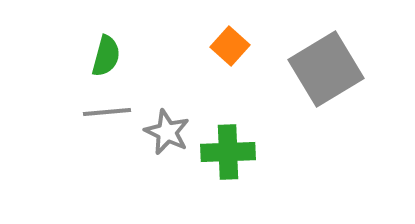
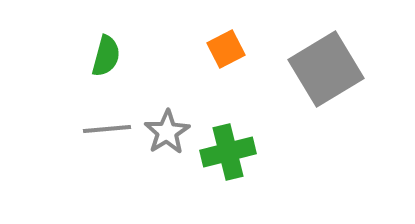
orange square: moved 4 px left, 3 px down; rotated 21 degrees clockwise
gray line: moved 17 px down
gray star: rotated 15 degrees clockwise
green cross: rotated 12 degrees counterclockwise
